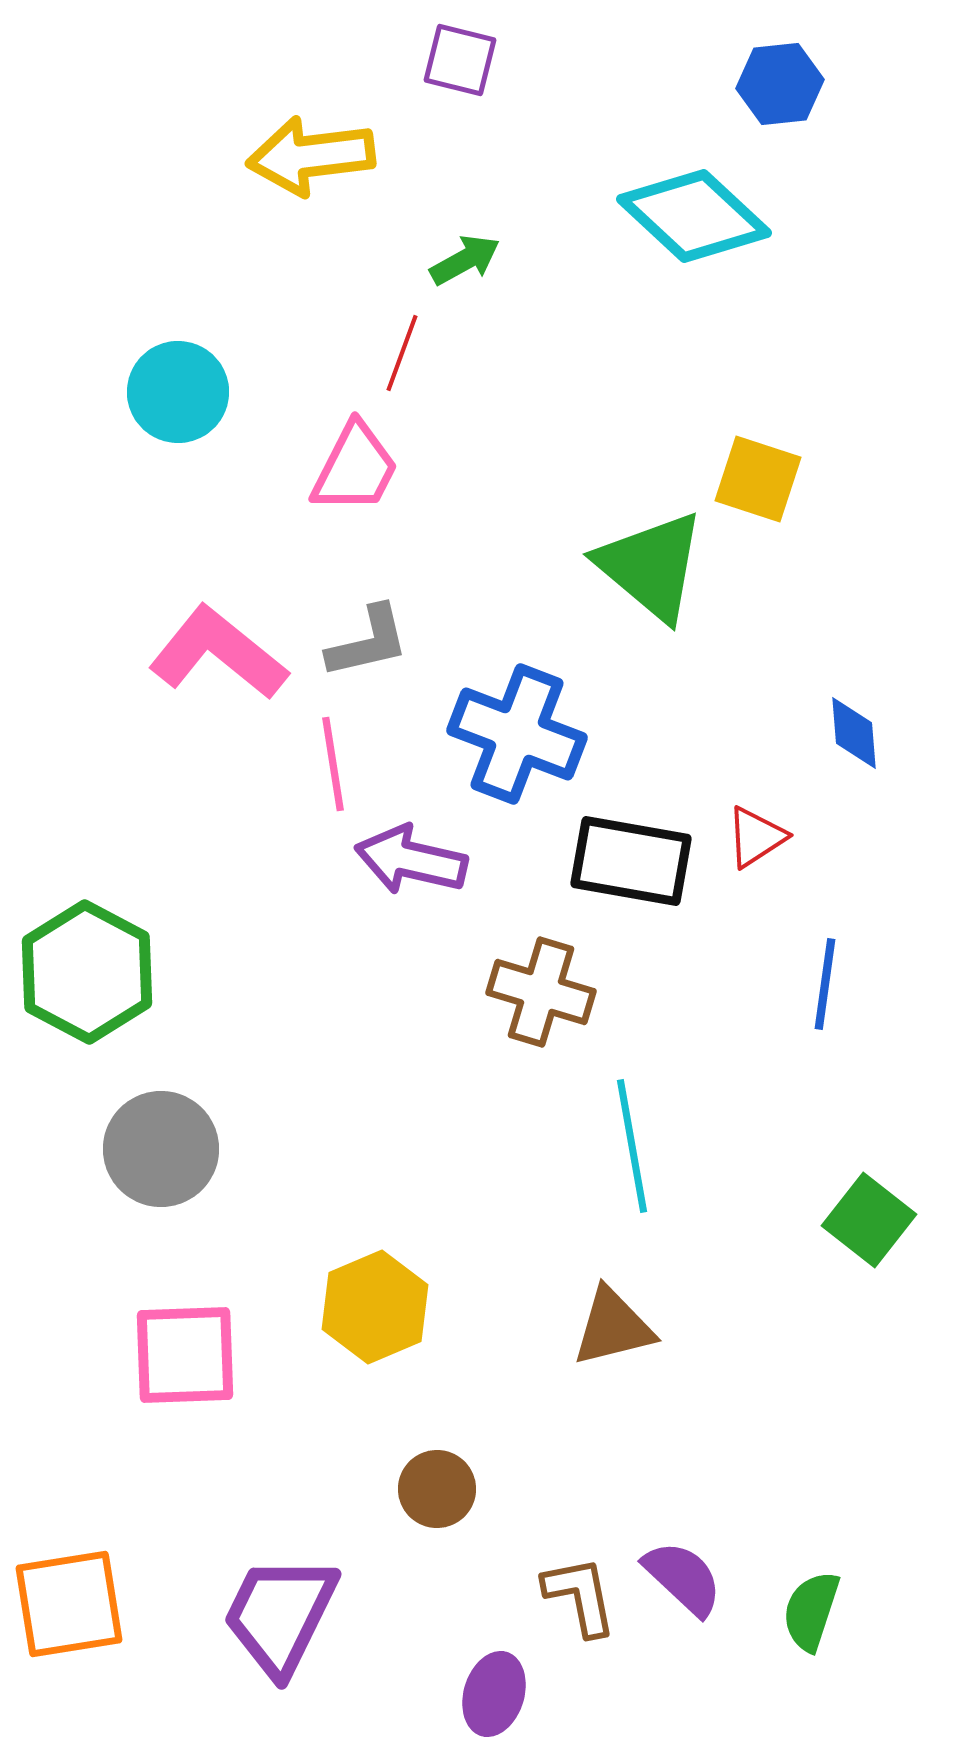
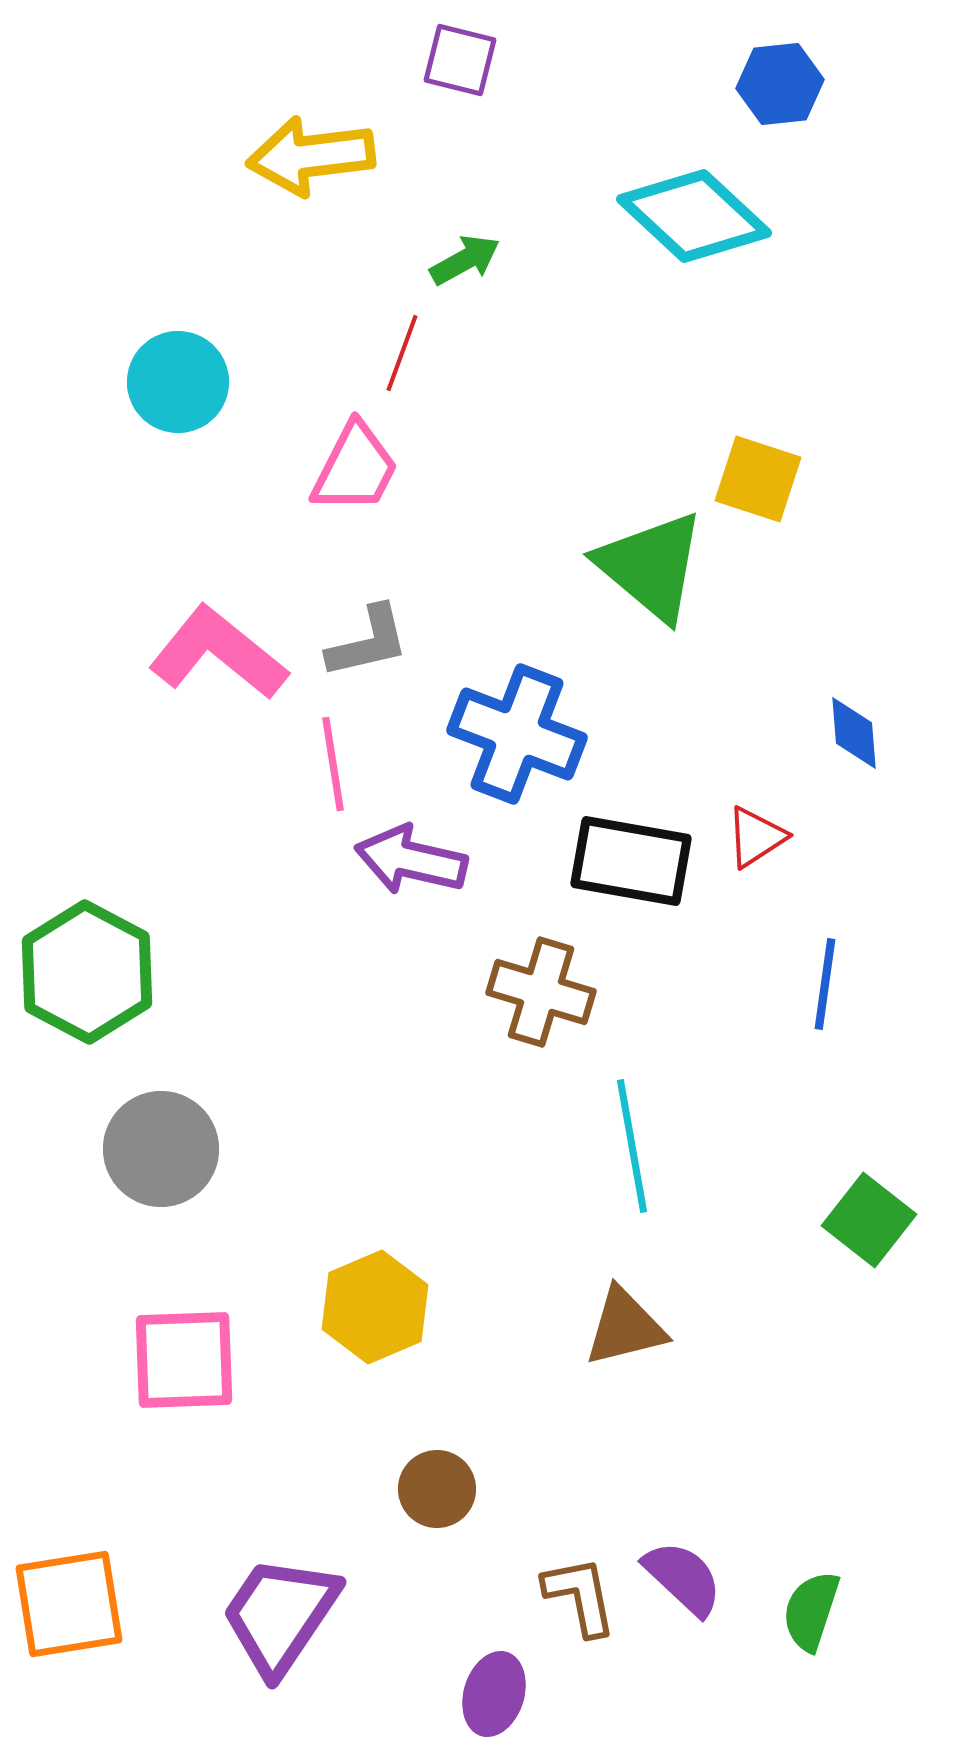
cyan circle: moved 10 px up
brown triangle: moved 12 px right
pink square: moved 1 px left, 5 px down
purple trapezoid: rotated 8 degrees clockwise
